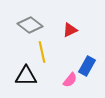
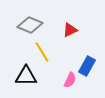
gray diamond: rotated 15 degrees counterclockwise
yellow line: rotated 20 degrees counterclockwise
pink semicircle: rotated 14 degrees counterclockwise
